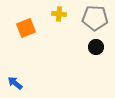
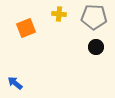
gray pentagon: moved 1 px left, 1 px up
